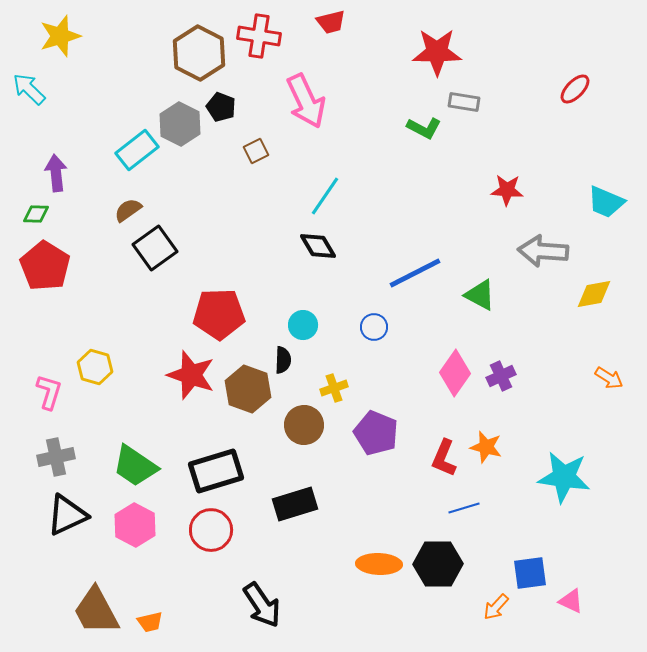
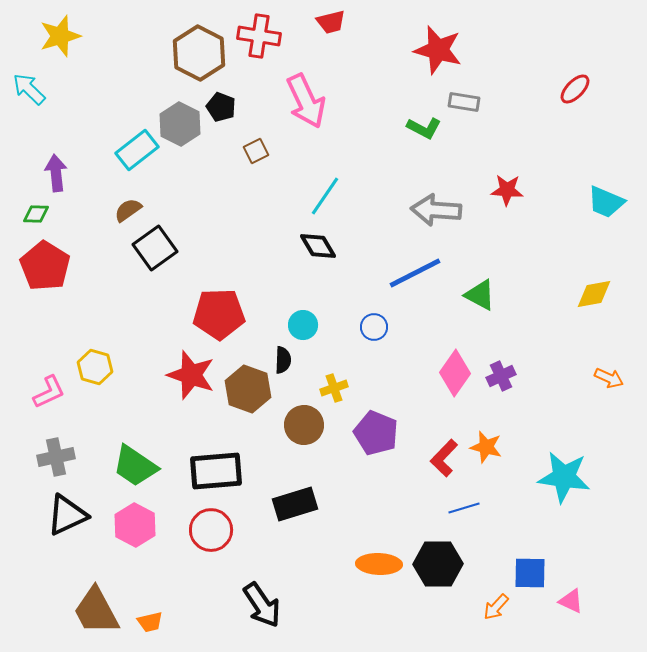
red star at (437, 52): moved 1 px right, 2 px up; rotated 15 degrees clockwise
gray arrow at (543, 251): moved 107 px left, 41 px up
orange arrow at (609, 378): rotated 8 degrees counterclockwise
pink L-shape at (49, 392): rotated 48 degrees clockwise
red L-shape at (444, 458): rotated 21 degrees clockwise
black rectangle at (216, 471): rotated 12 degrees clockwise
blue square at (530, 573): rotated 9 degrees clockwise
